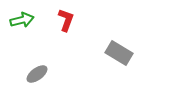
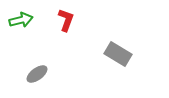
green arrow: moved 1 px left
gray rectangle: moved 1 px left, 1 px down
